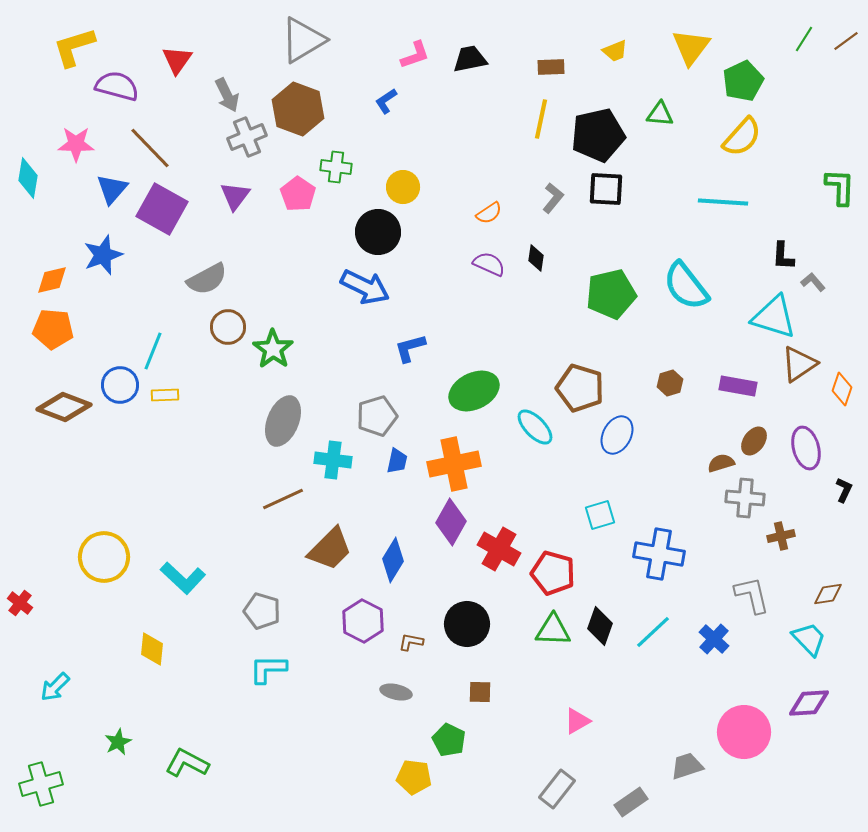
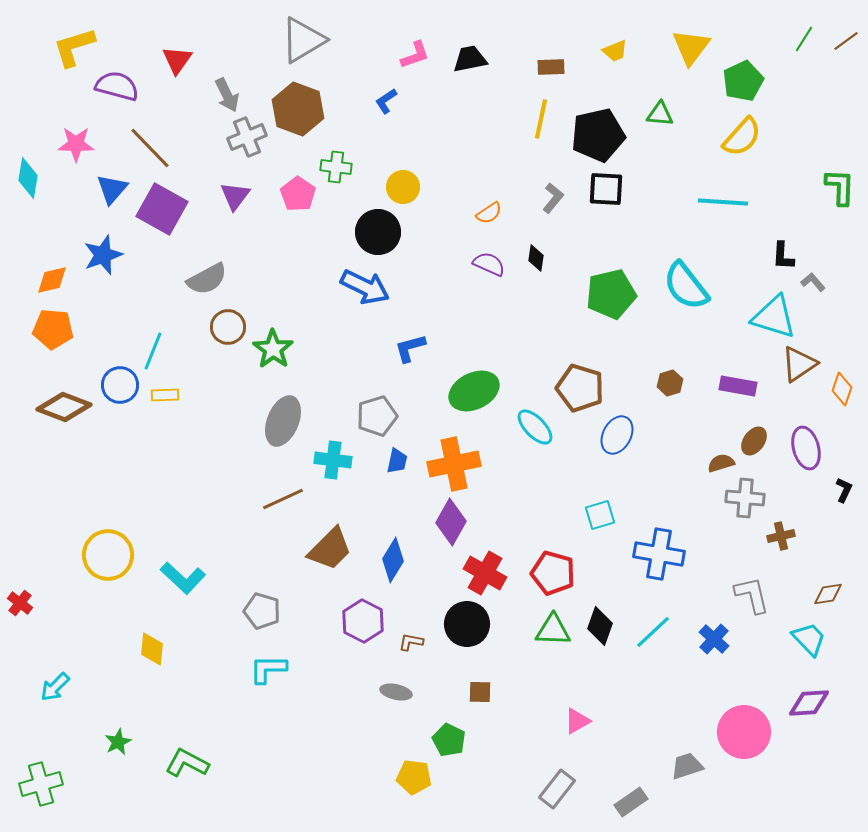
red cross at (499, 549): moved 14 px left, 24 px down
yellow circle at (104, 557): moved 4 px right, 2 px up
